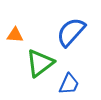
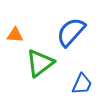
blue trapezoid: moved 13 px right
